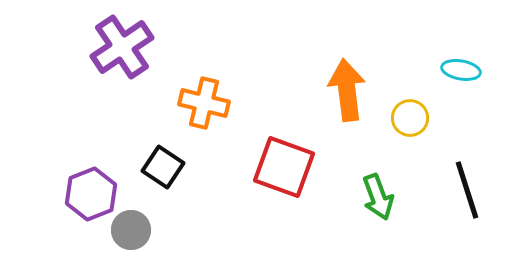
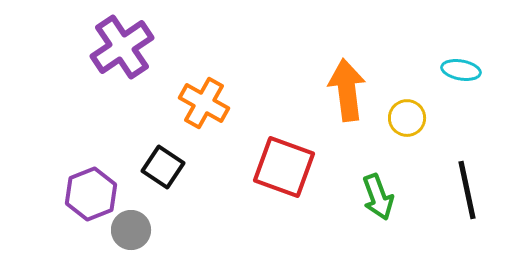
orange cross: rotated 15 degrees clockwise
yellow circle: moved 3 px left
black line: rotated 6 degrees clockwise
